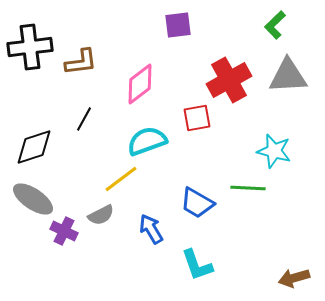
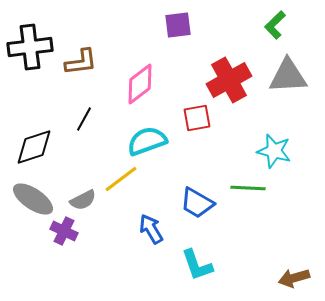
gray semicircle: moved 18 px left, 15 px up
